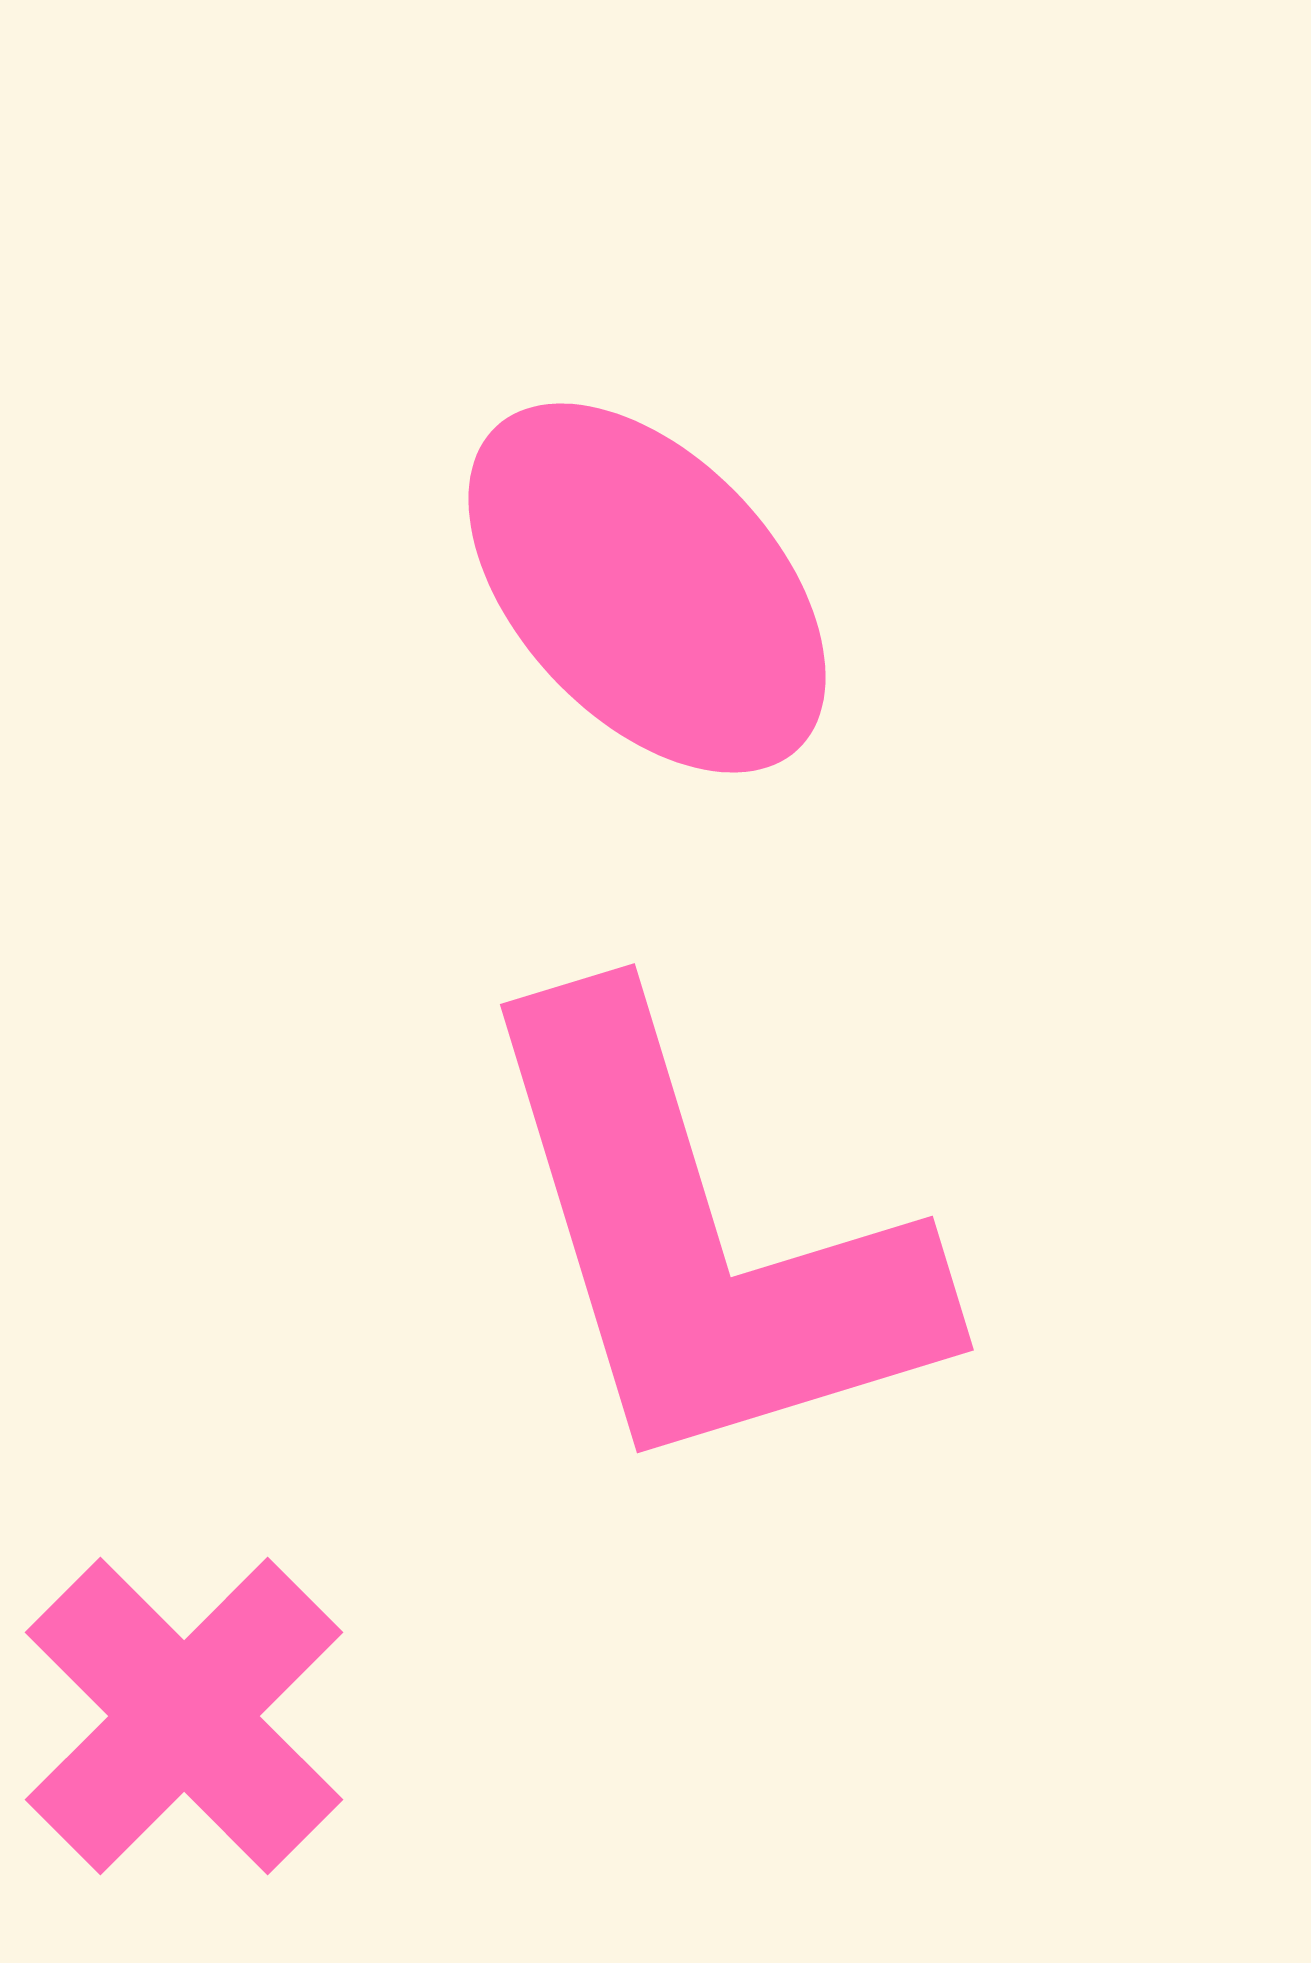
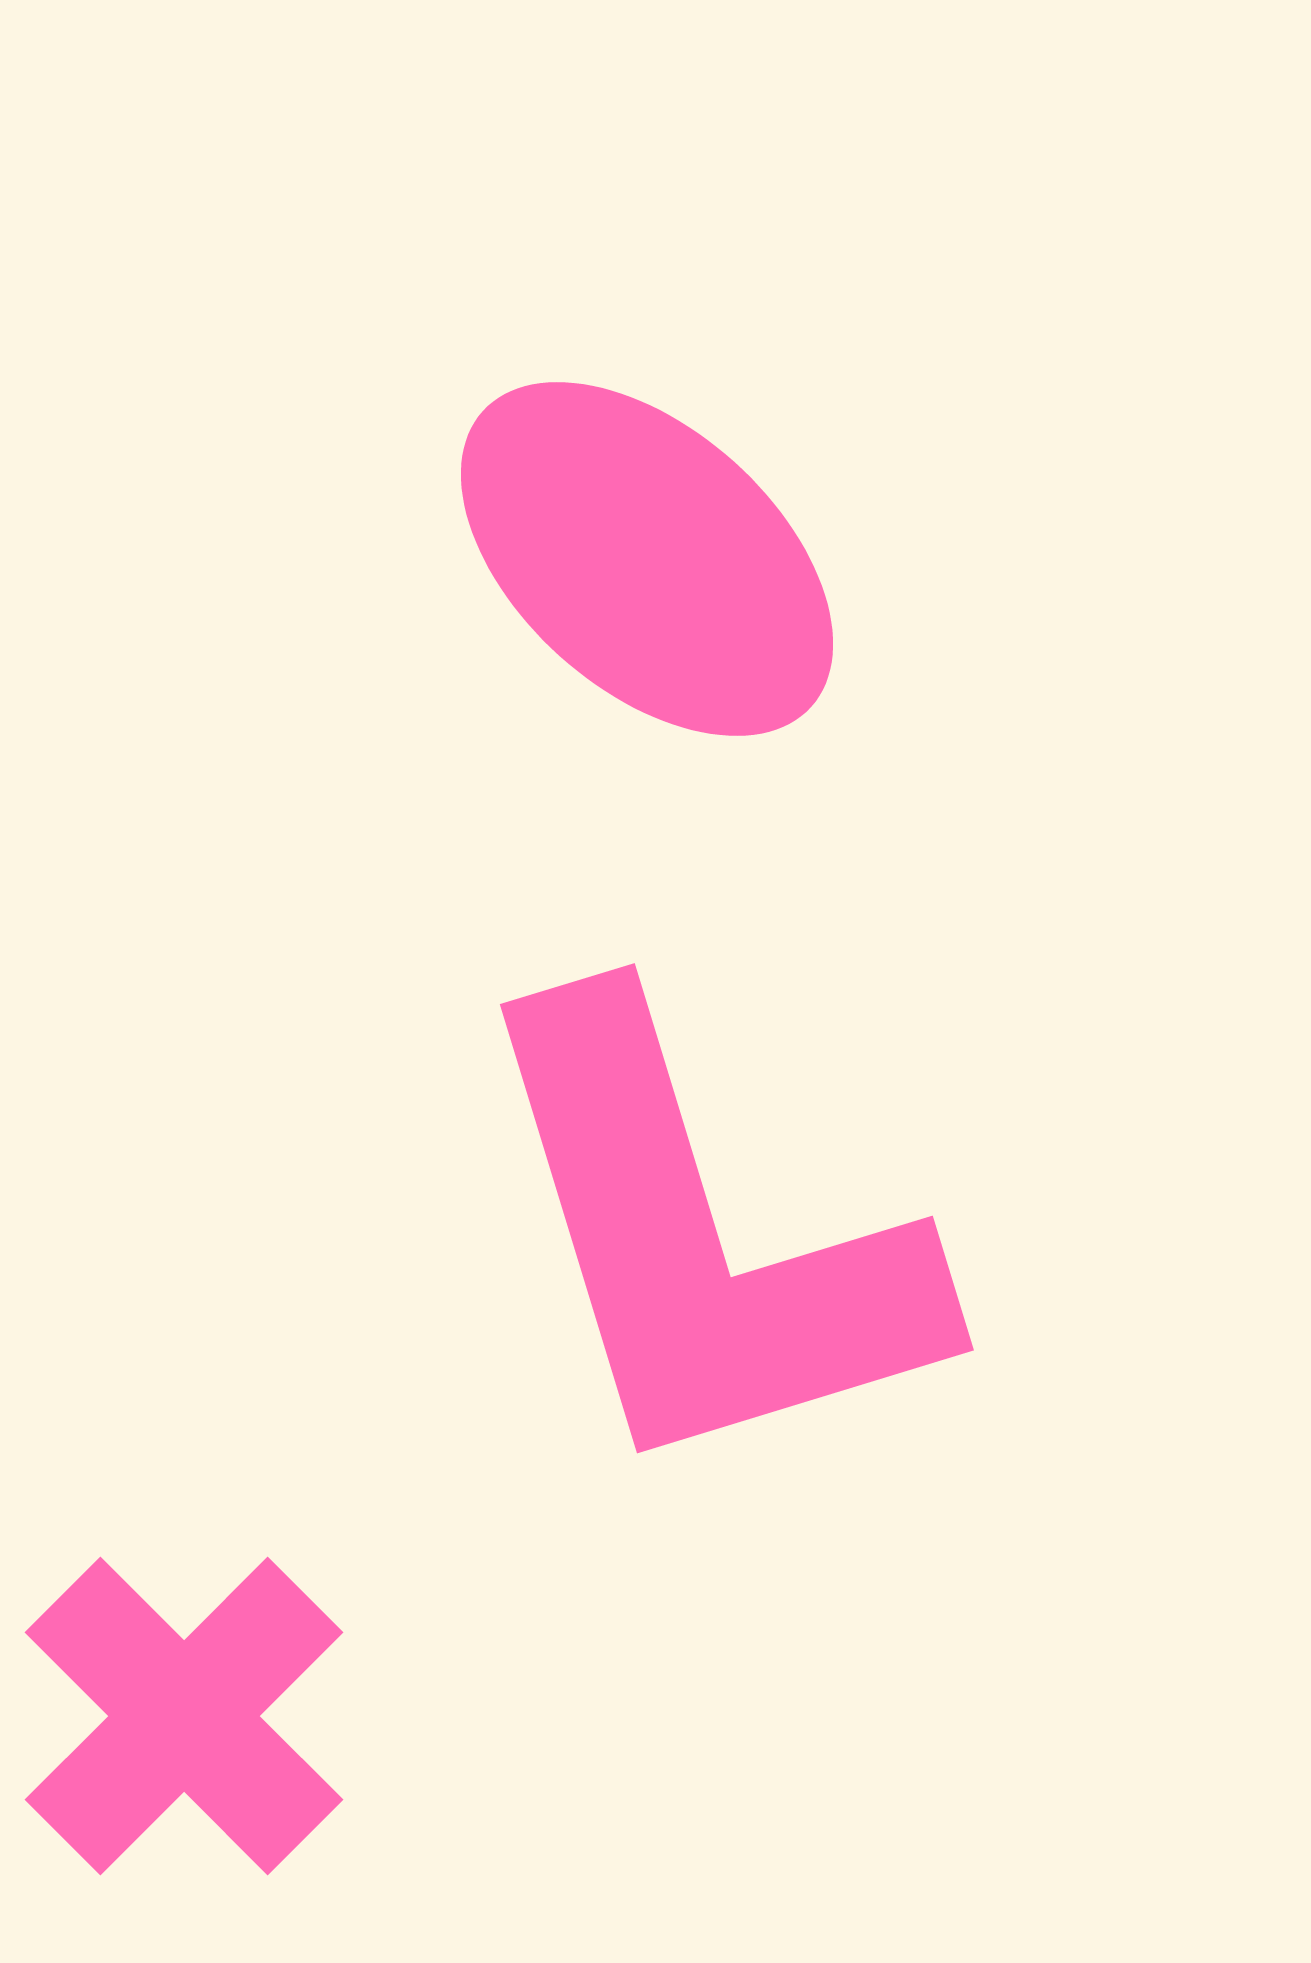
pink ellipse: moved 29 px up; rotated 5 degrees counterclockwise
